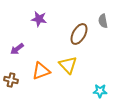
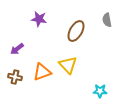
gray semicircle: moved 4 px right, 1 px up
brown ellipse: moved 3 px left, 3 px up
orange triangle: moved 1 px right, 1 px down
brown cross: moved 4 px right, 3 px up
